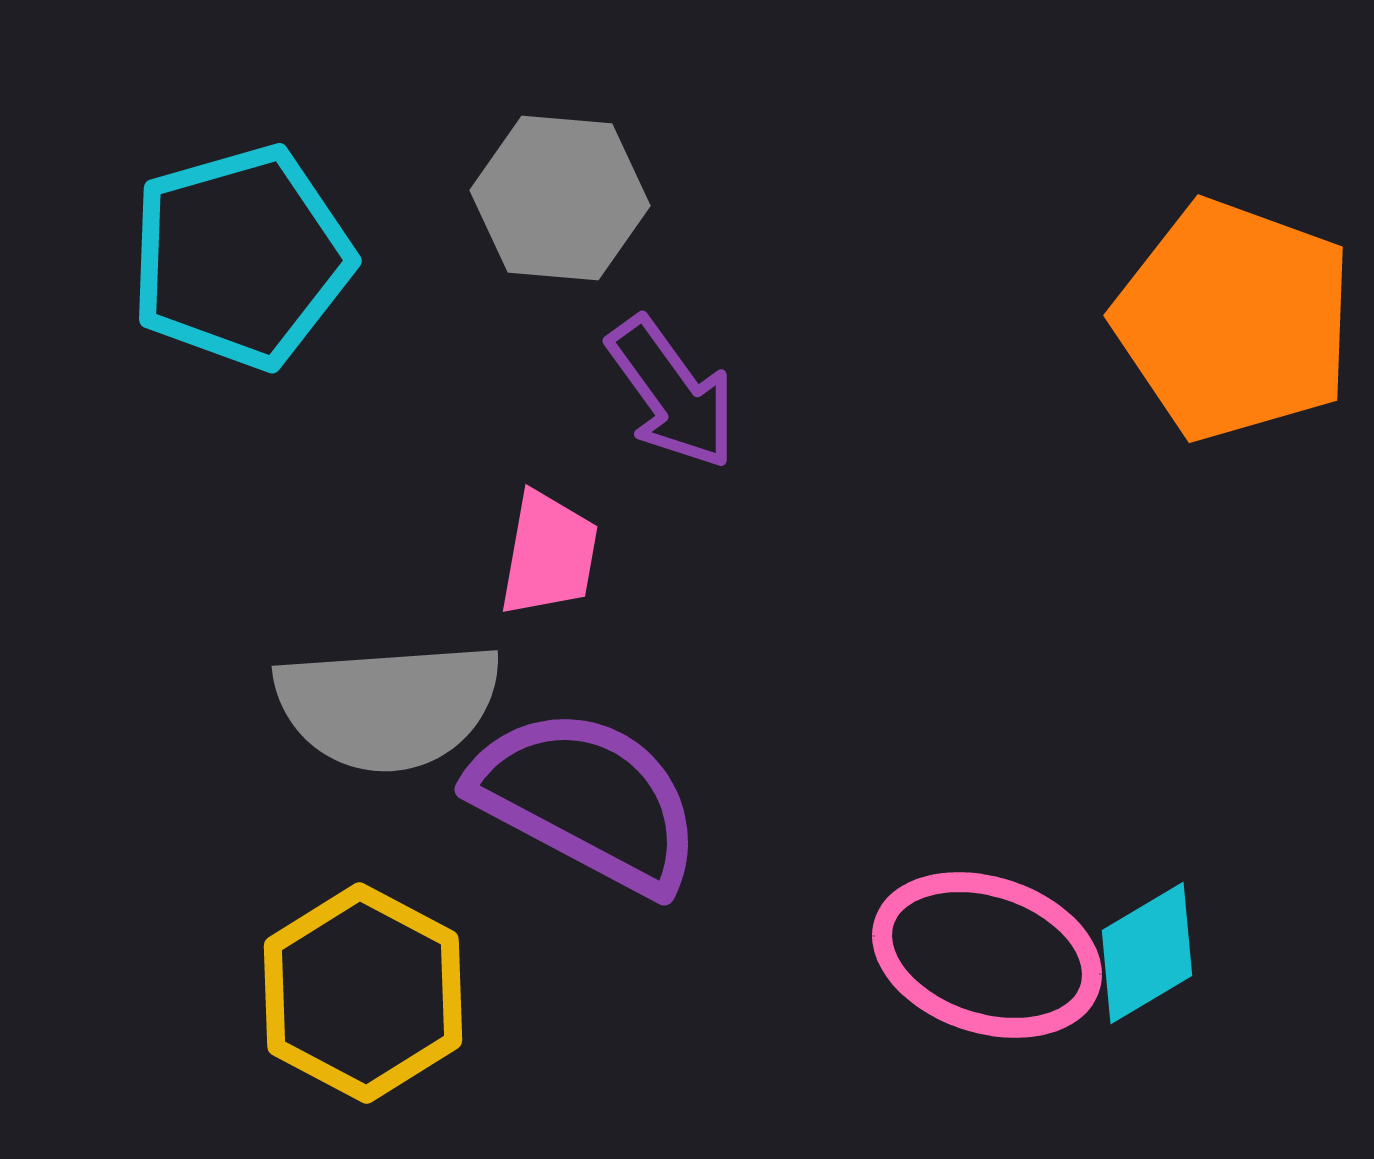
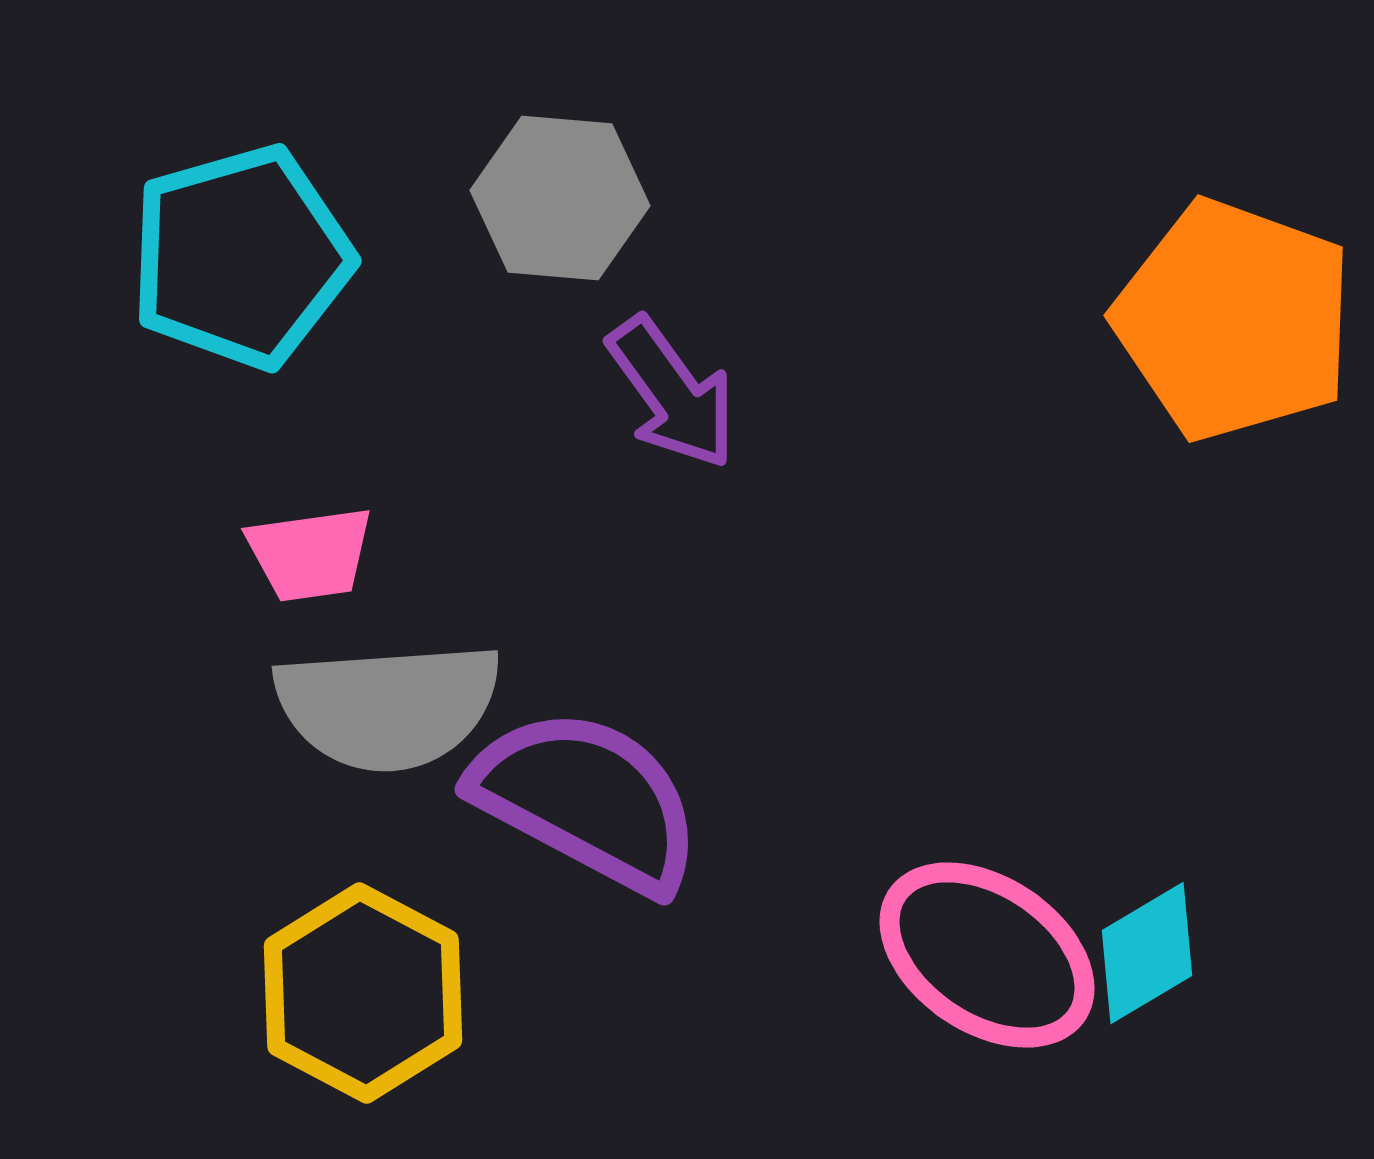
pink trapezoid: moved 239 px left; rotated 72 degrees clockwise
pink ellipse: rotated 16 degrees clockwise
